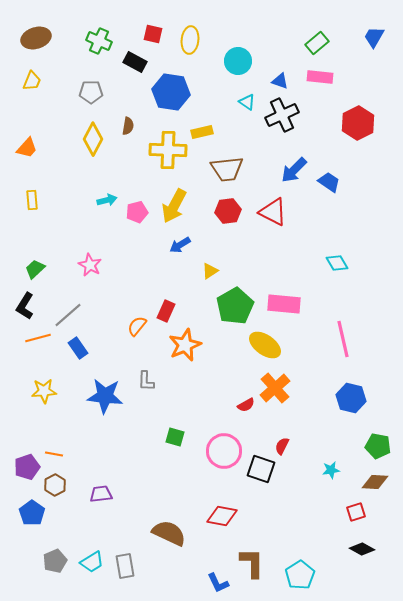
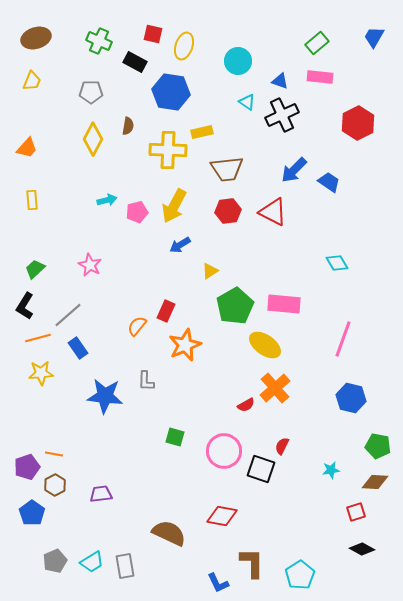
yellow ellipse at (190, 40): moved 6 px left, 6 px down; rotated 12 degrees clockwise
pink line at (343, 339): rotated 33 degrees clockwise
yellow star at (44, 391): moved 3 px left, 18 px up
